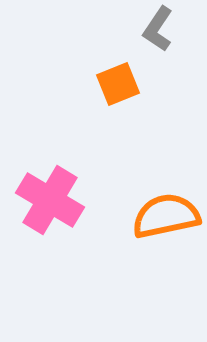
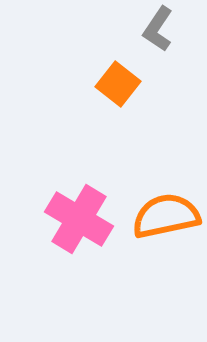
orange square: rotated 30 degrees counterclockwise
pink cross: moved 29 px right, 19 px down
